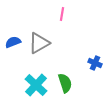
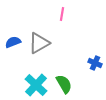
green semicircle: moved 1 px left, 1 px down; rotated 12 degrees counterclockwise
